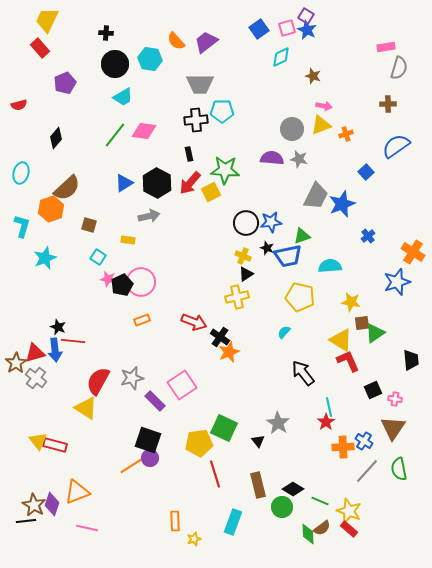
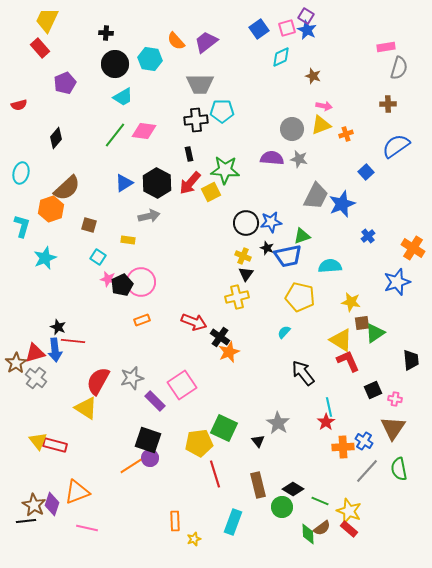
orange cross at (413, 252): moved 4 px up
black triangle at (246, 274): rotated 21 degrees counterclockwise
